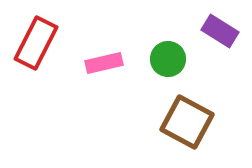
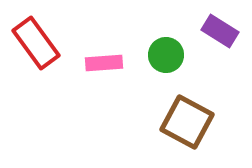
red rectangle: rotated 63 degrees counterclockwise
green circle: moved 2 px left, 4 px up
pink rectangle: rotated 9 degrees clockwise
